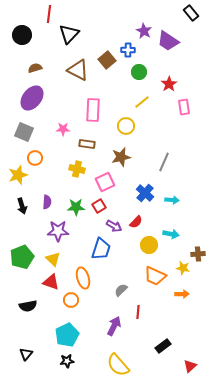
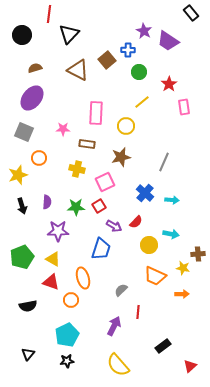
pink rectangle at (93, 110): moved 3 px right, 3 px down
orange circle at (35, 158): moved 4 px right
yellow triangle at (53, 259): rotated 14 degrees counterclockwise
black triangle at (26, 354): moved 2 px right
